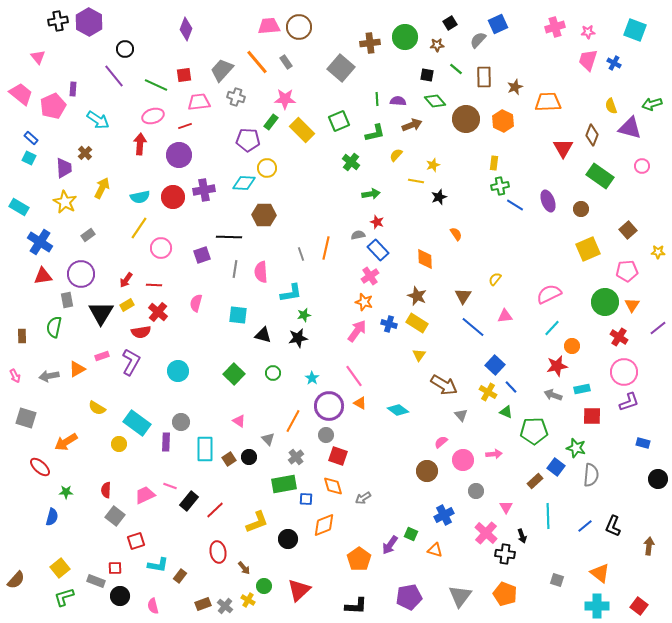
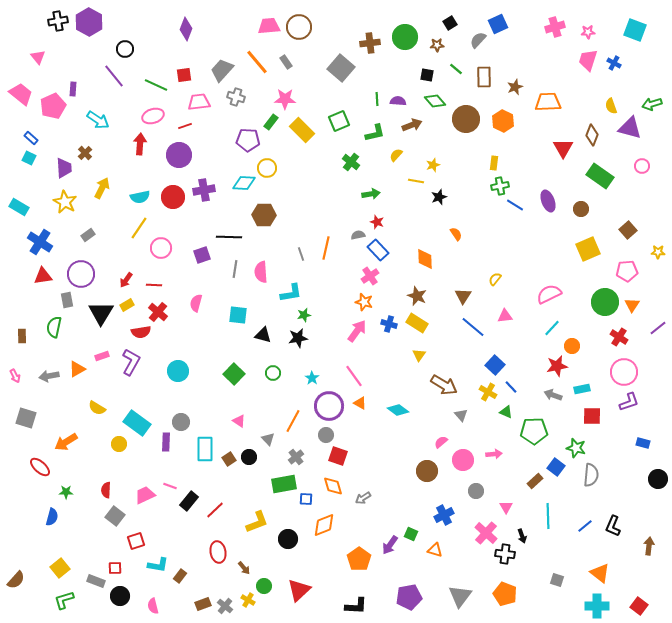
green L-shape at (64, 597): moved 3 px down
